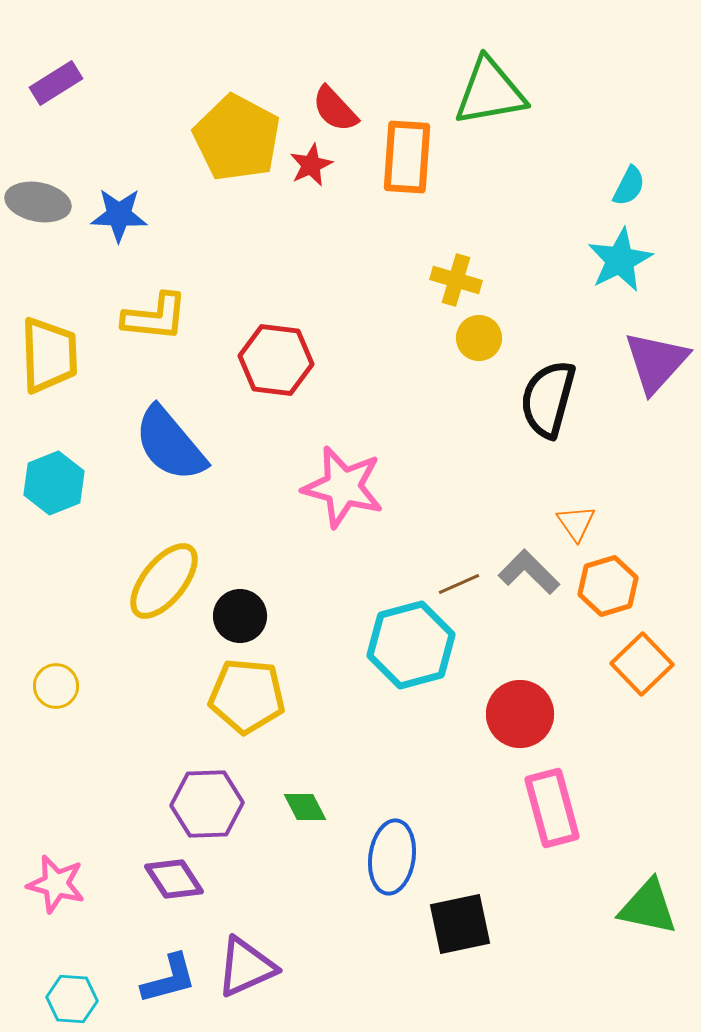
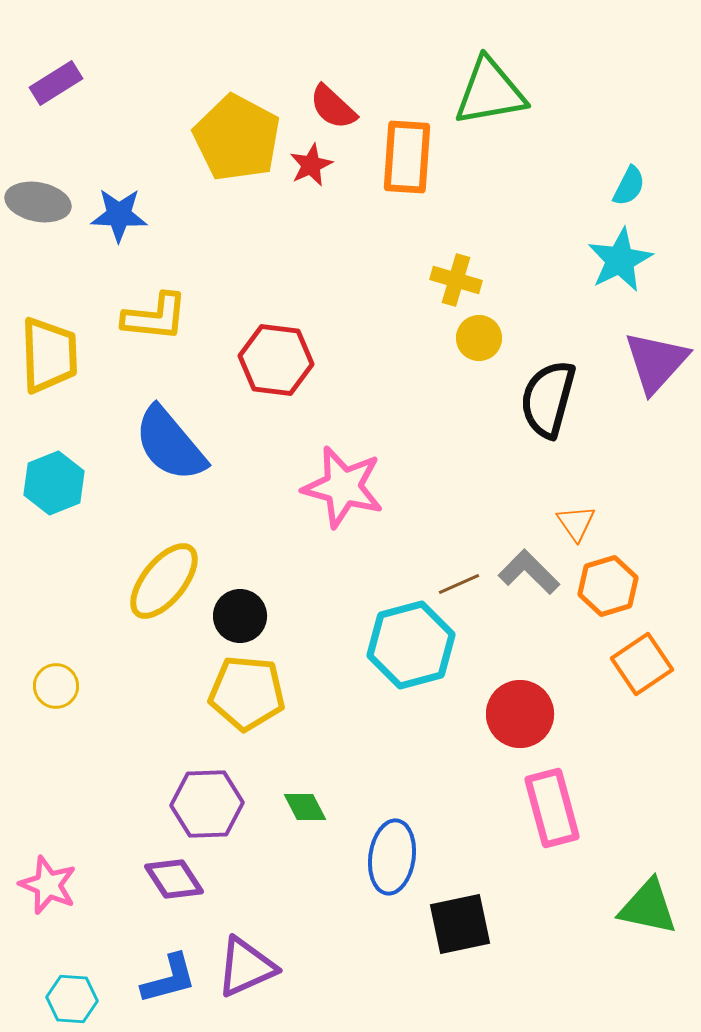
red semicircle at (335, 109): moved 2 px left, 2 px up; rotated 4 degrees counterclockwise
orange square at (642, 664): rotated 10 degrees clockwise
yellow pentagon at (247, 696): moved 3 px up
pink star at (56, 884): moved 8 px left, 1 px down; rotated 8 degrees clockwise
